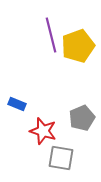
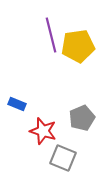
yellow pentagon: rotated 12 degrees clockwise
gray square: moved 2 px right; rotated 12 degrees clockwise
